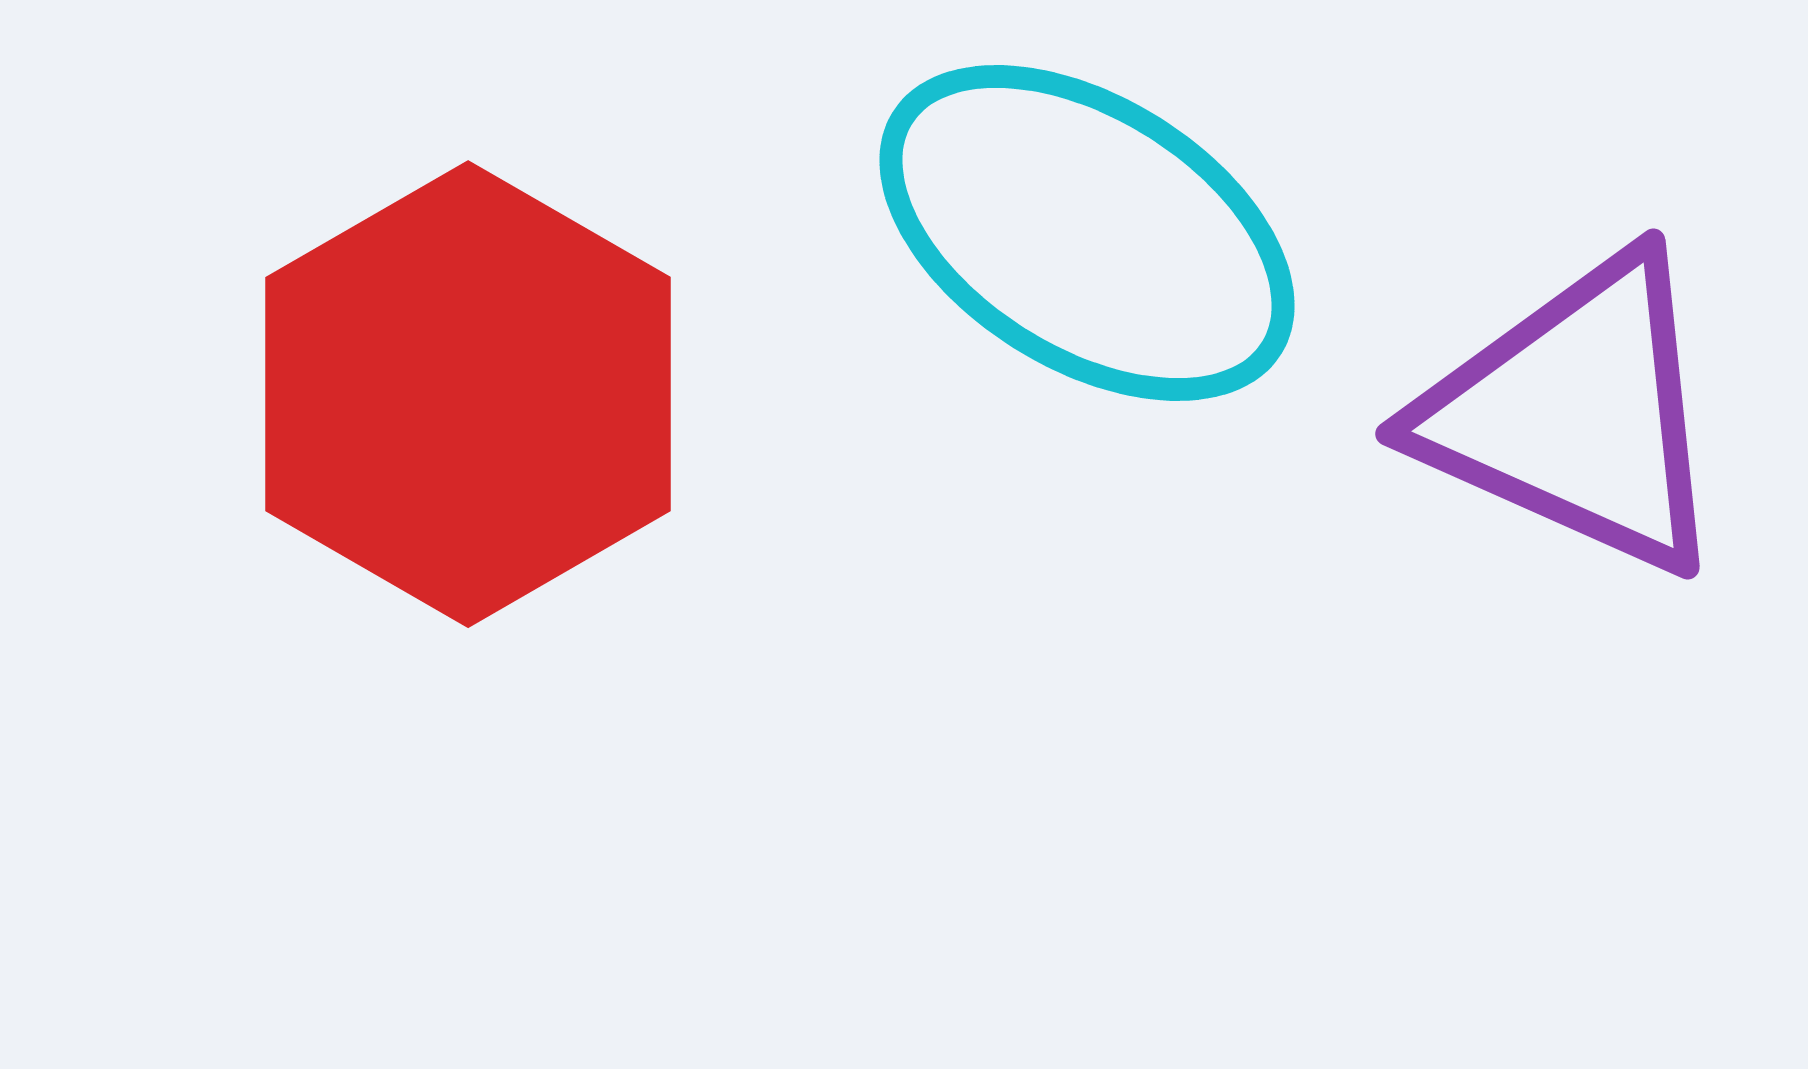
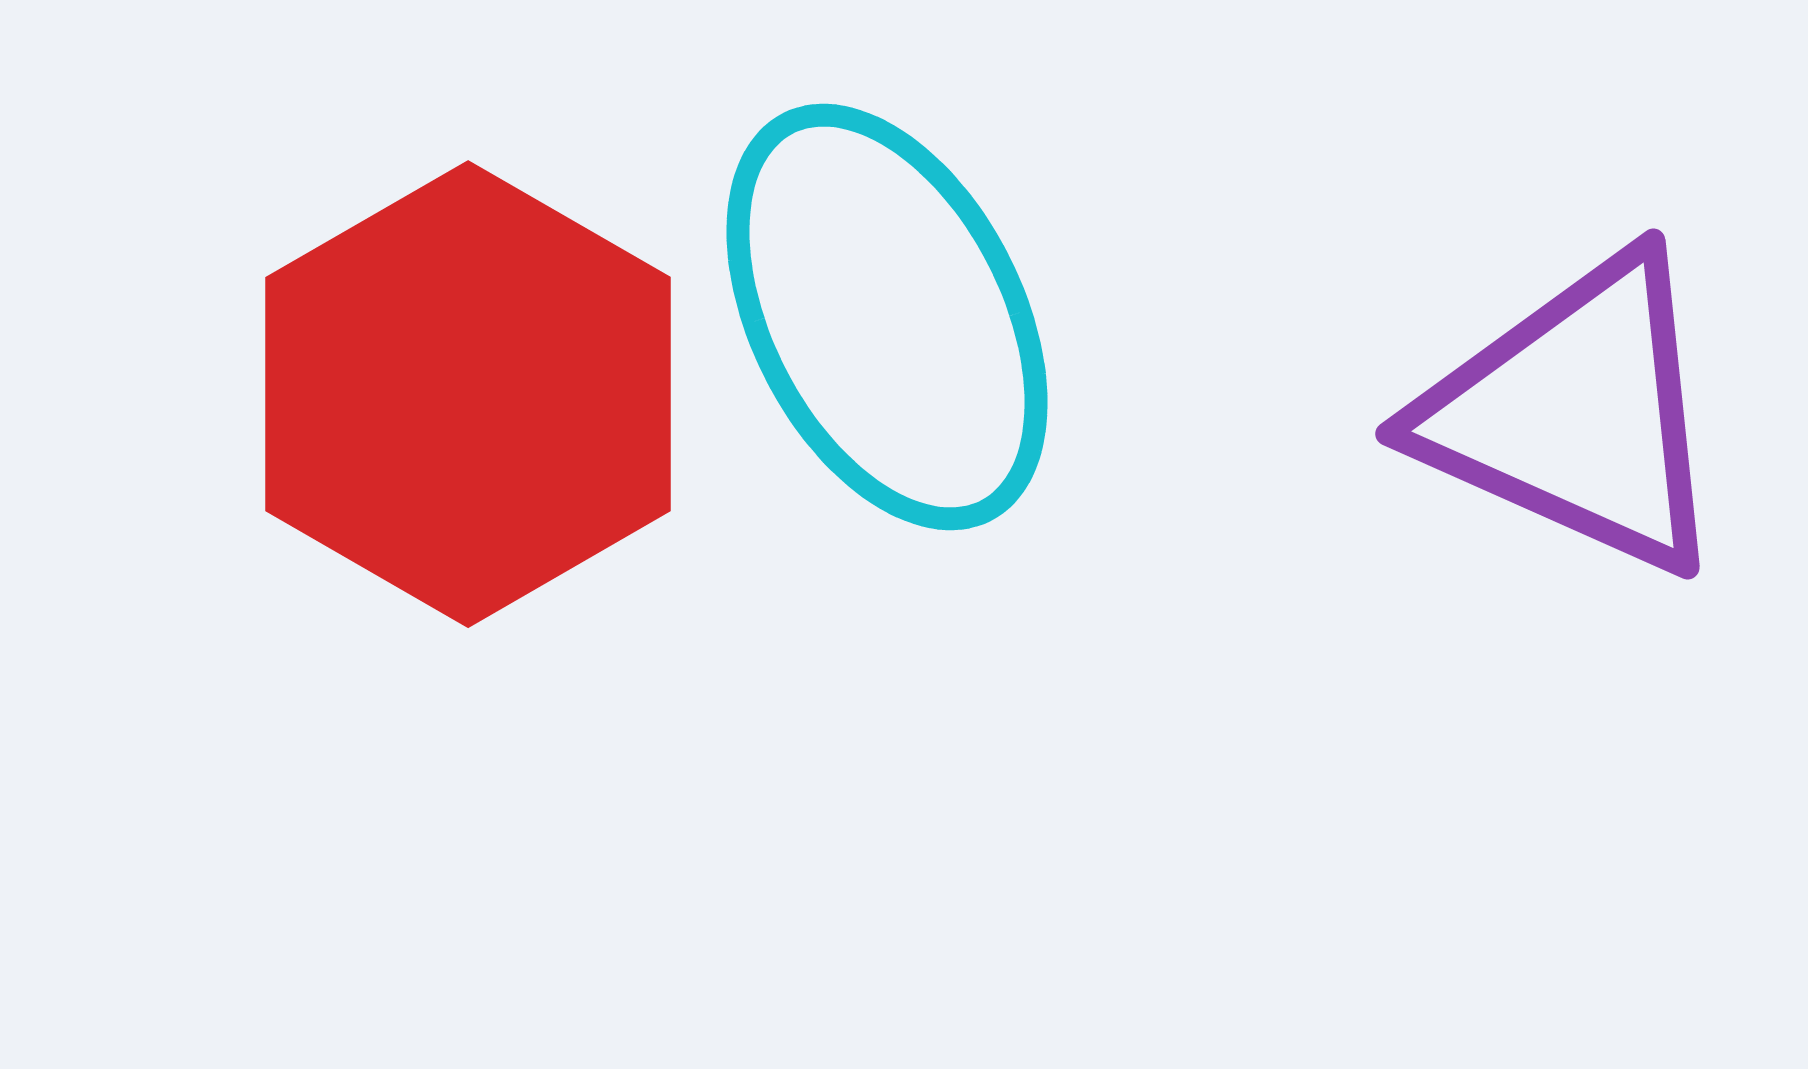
cyan ellipse: moved 200 px left, 84 px down; rotated 31 degrees clockwise
